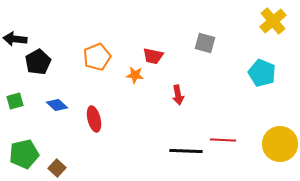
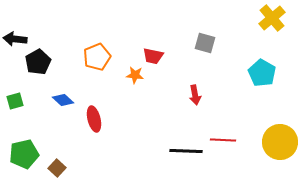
yellow cross: moved 1 px left, 3 px up
cyan pentagon: rotated 8 degrees clockwise
red arrow: moved 17 px right
blue diamond: moved 6 px right, 5 px up
yellow circle: moved 2 px up
